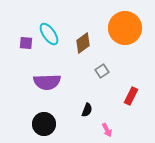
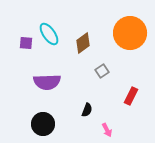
orange circle: moved 5 px right, 5 px down
black circle: moved 1 px left
